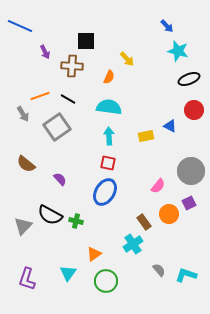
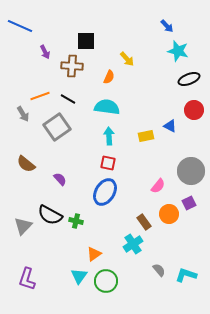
cyan semicircle: moved 2 px left
cyan triangle: moved 11 px right, 3 px down
